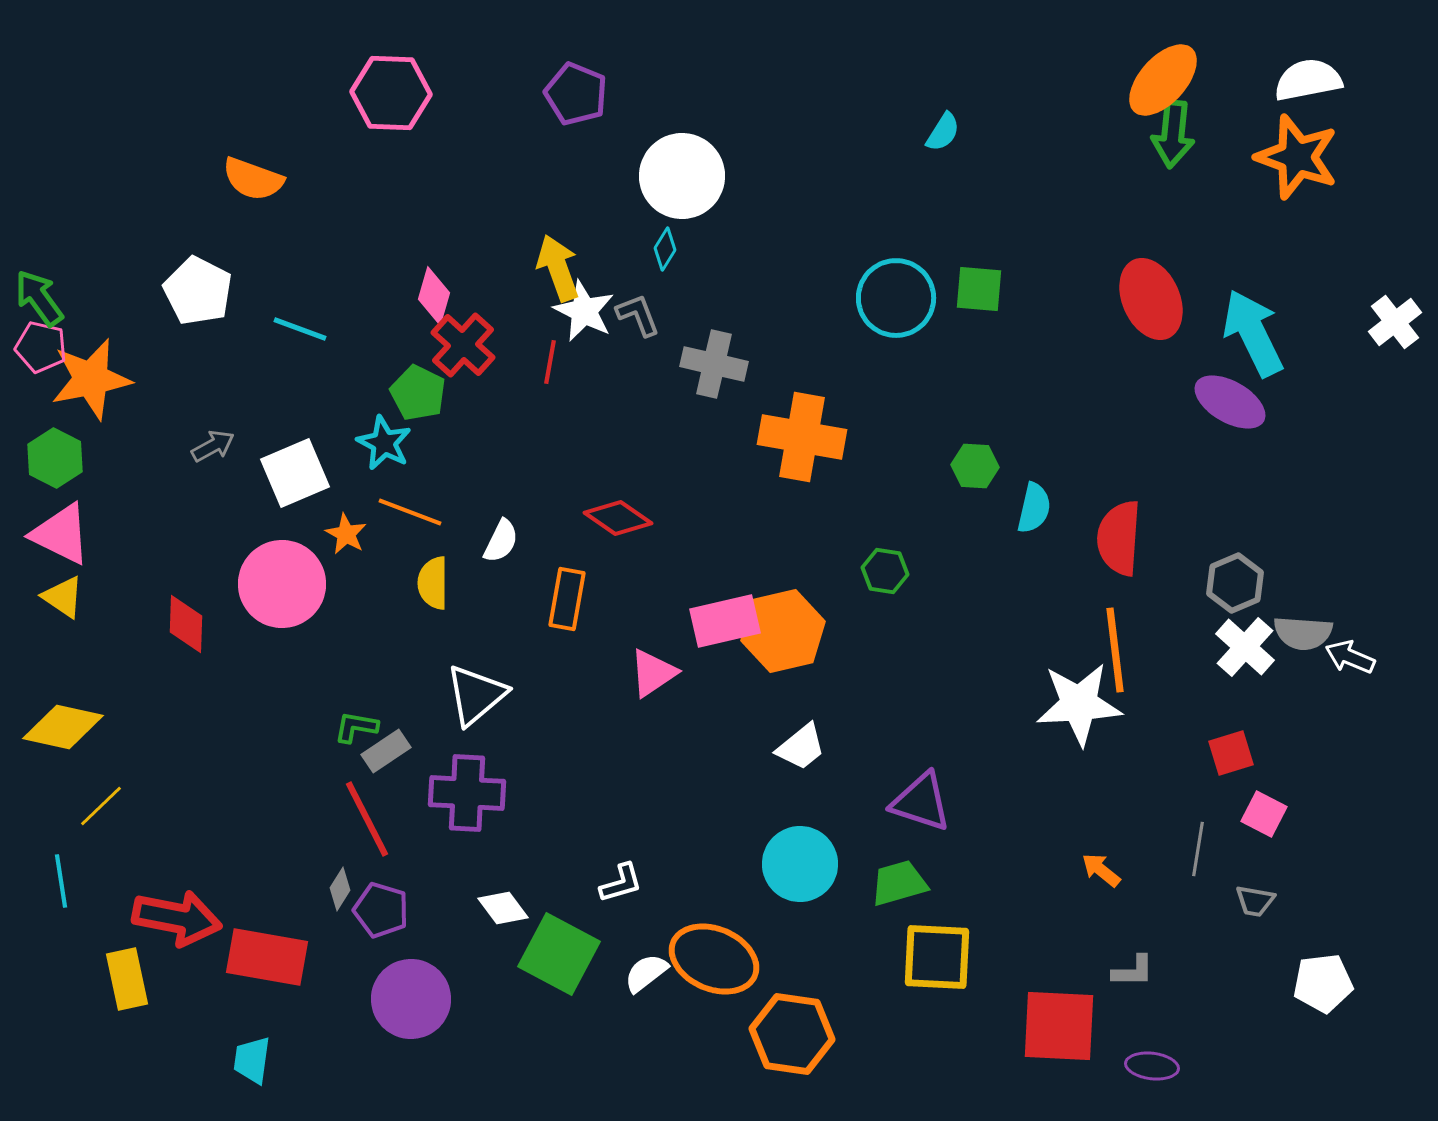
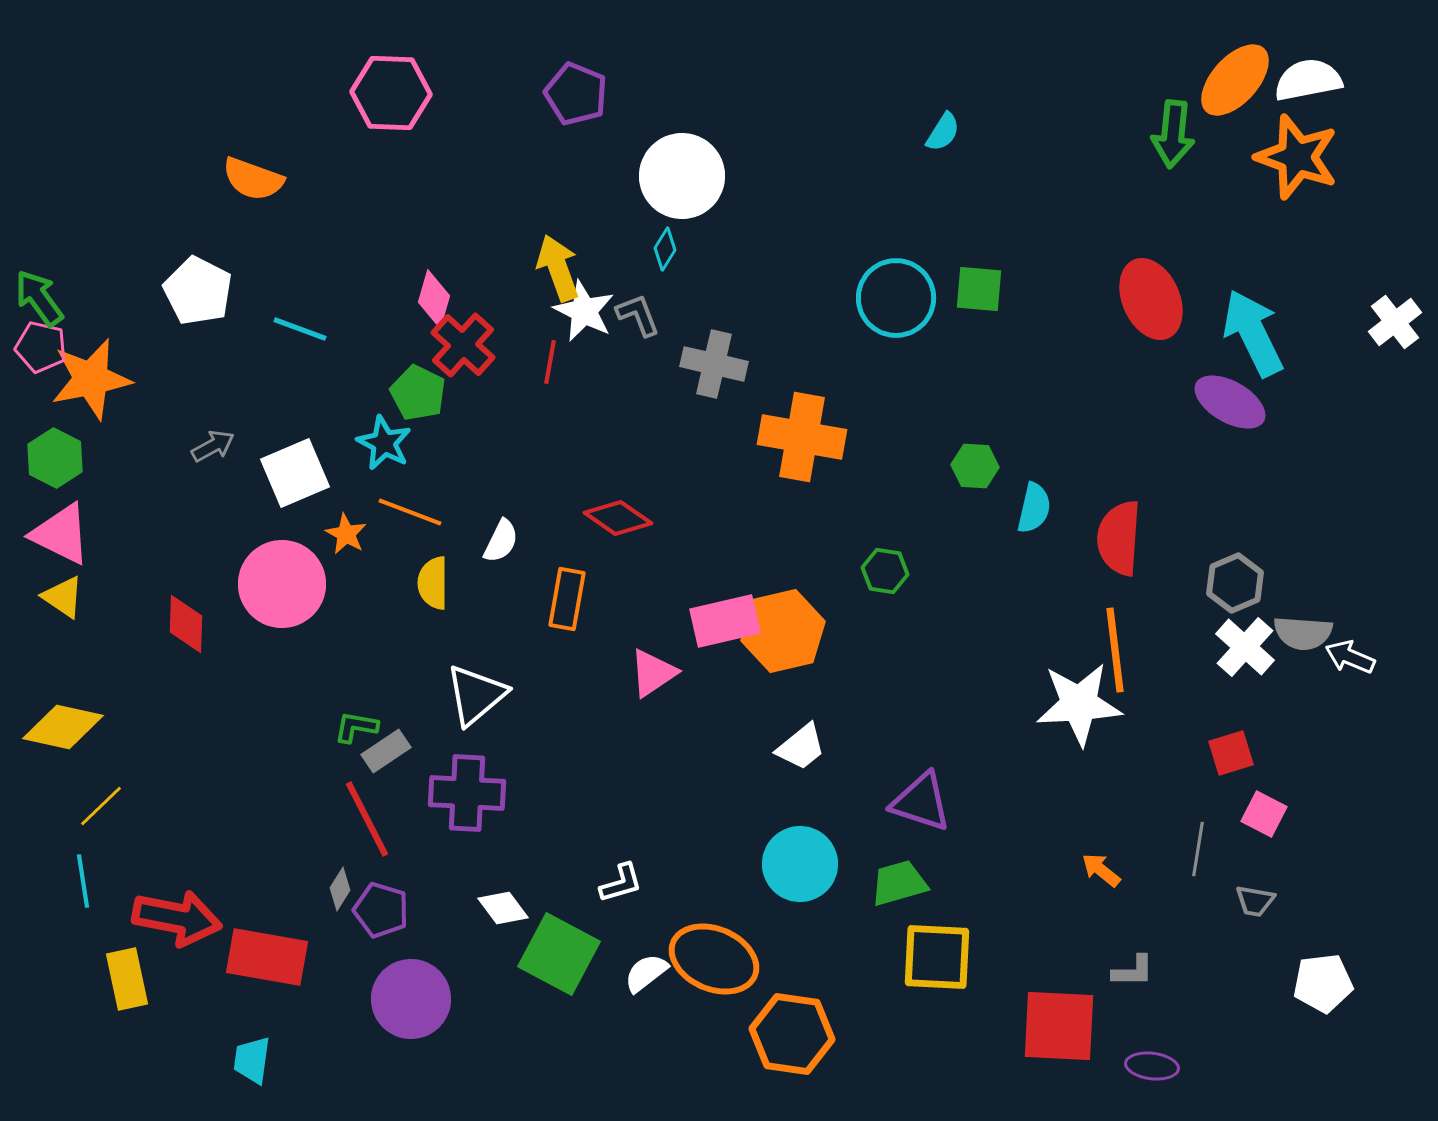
orange ellipse at (1163, 80): moved 72 px right
pink diamond at (434, 296): moved 3 px down
cyan line at (61, 881): moved 22 px right
